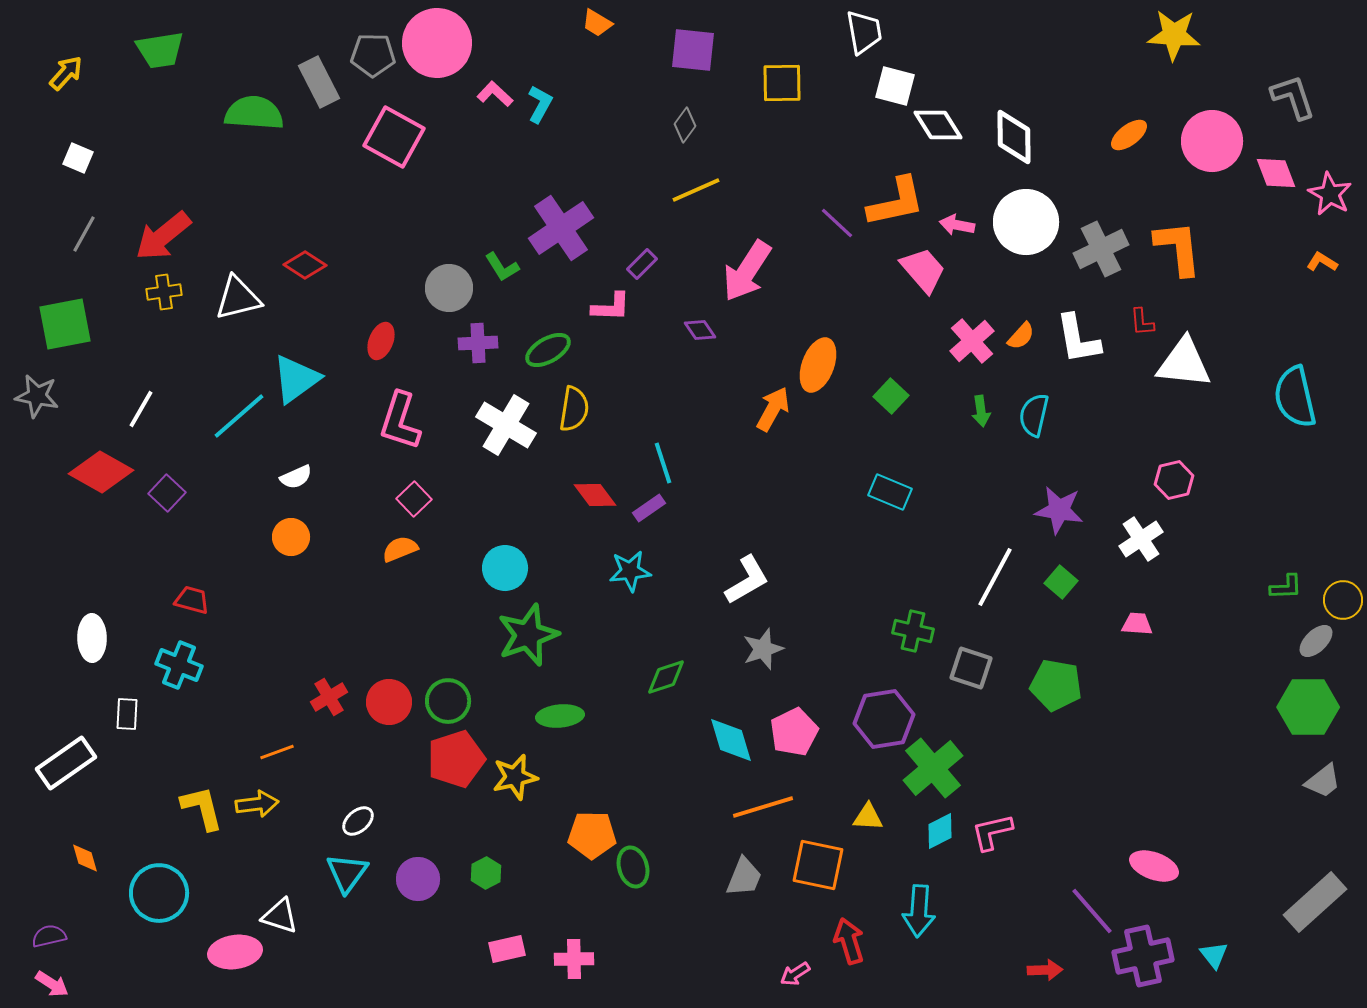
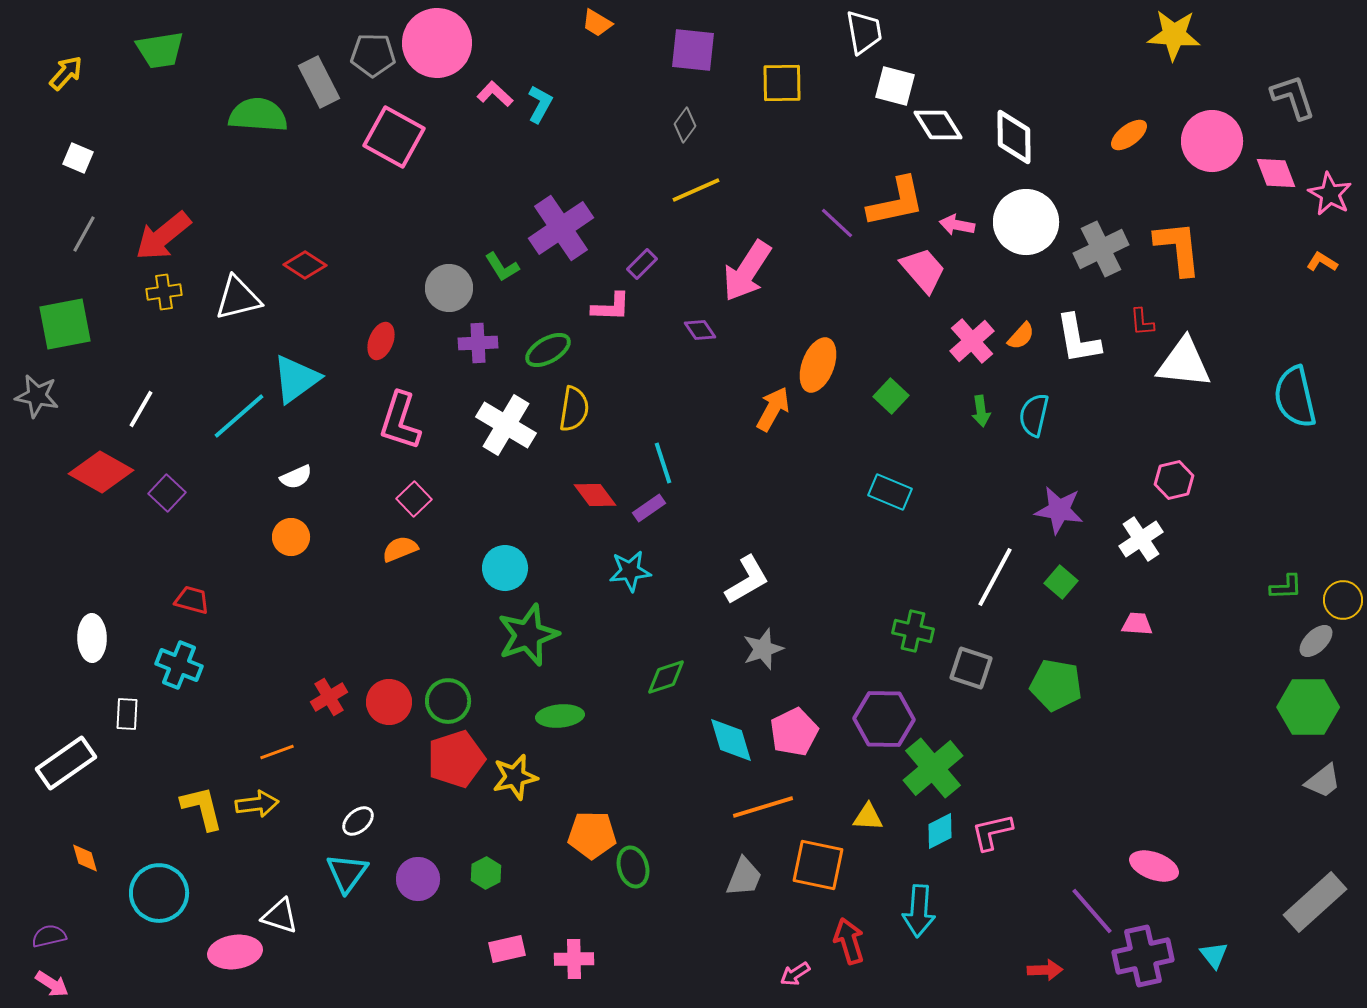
green semicircle at (254, 113): moved 4 px right, 2 px down
purple hexagon at (884, 719): rotated 10 degrees clockwise
